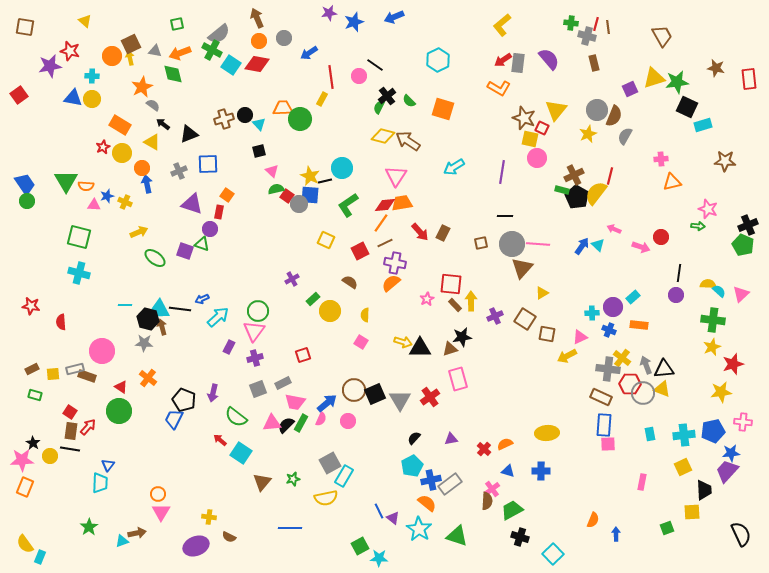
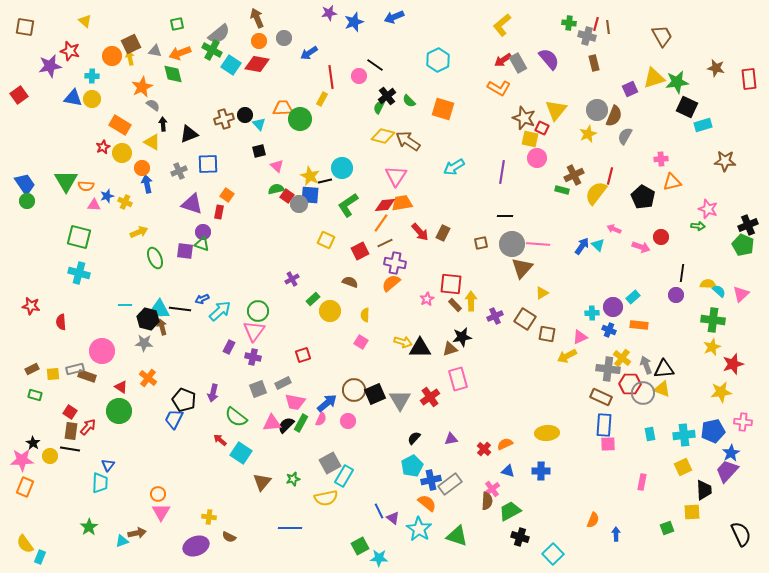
green cross at (571, 23): moved 2 px left
gray rectangle at (518, 63): rotated 36 degrees counterclockwise
black arrow at (163, 124): rotated 48 degrees clockwise
pink triangle at (272, 171): moved 5 px right, 5 px up
black pentagon at (577, 197): moved 66 px right
purple circle at (210, 229): moved 7 px left, 3 px down
purple square at (185, 251): rotated 12 degrees counterclockwise
green ellipse at (155, 258): rotated 30 degrees clockwise
black line at (679, 273): moved 3 px right
brown semicircle at (350, 282): rotated 14 degrees counterclockwise
cyan arrow at (218, 317): moved 2 px right, 6 px up
purple cross at (255, 358): moved 2 px left, 1 px up; rotated 28 degrees clockwise
blue star at (731, 453): rotated 24 degrees counterclockwise
green trapezoid at (512, 510): moved 2 px left, 1 px down
